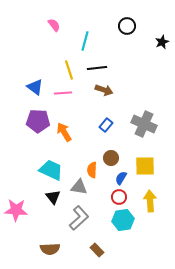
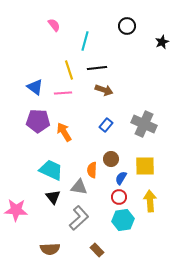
brown circle: moved 1 px down
